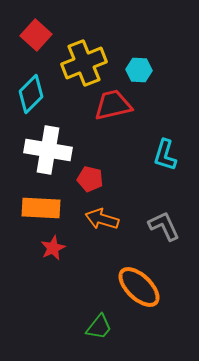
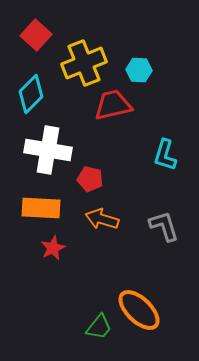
gray L-shape: rotated 8 degrees clockwise
orange ellipse: moved 23 px down
